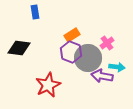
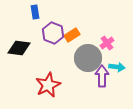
purple hexagon: moved 18 px left, 19 px up
purple arrow: rotated 80 degrees clockwise
